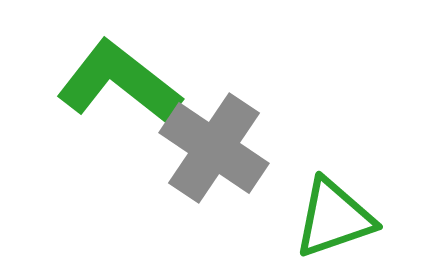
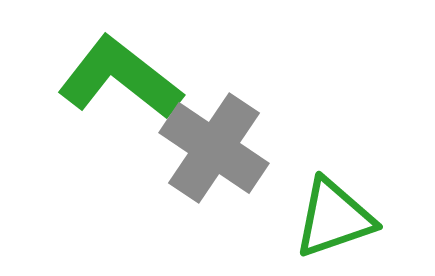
green L-shape: moved 1 px right, 4 px up
